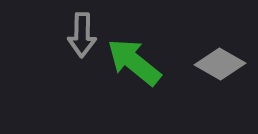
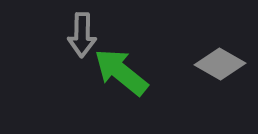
green arrow: moved 13 px left, 10 px down
